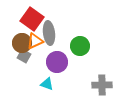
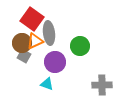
purple circle: moved 2 px left
